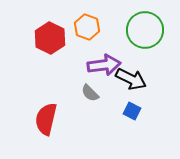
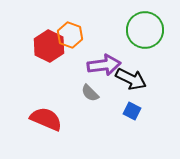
orange hexagon: moved 17 px left, 8 px down
red hexagon: moved 1 px left, 8 px down
red semicircle: rotated 100 degrees clockwise
